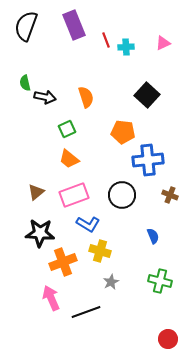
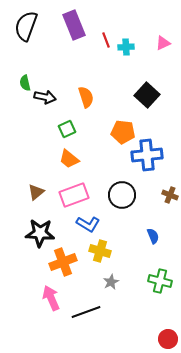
blue cross: moved 1 px left, 5 px up
